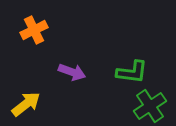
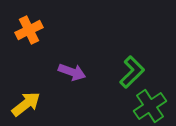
orange cross: moved 5 px left
green L-shape: rotated 52 degrees counterclockwise
